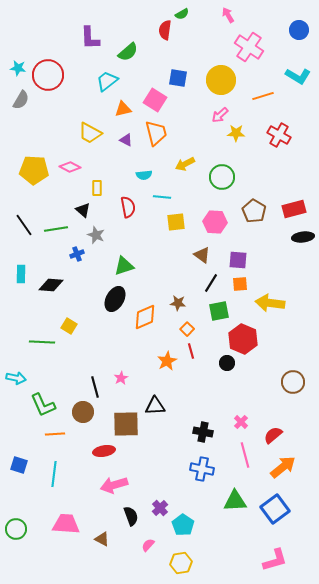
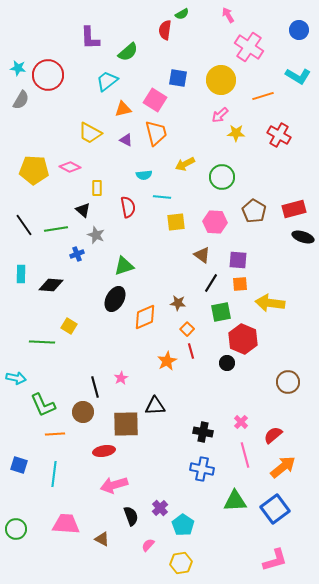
black ellipse at (303, 237): rotated 25 degrees clockwise
green square at (219, 311): moved 2 px right, 1 px down
brown circle at (293, 382): moved 5 px left
